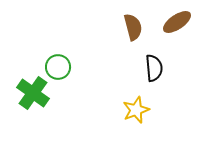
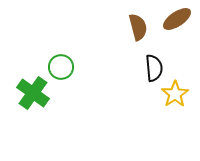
brown ellipse: moved 3 px up
brown semicircle: moved 5 px right
green circle: moved 3 px right
yellow star: moved 39 px right, 16 px up; rotated 12 degrees counterclockwise
